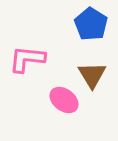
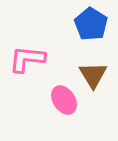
brown triangle: moved 1 px right
pink ellipse: rotated 20 degrees clockwise
